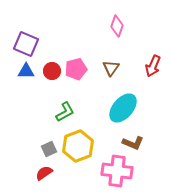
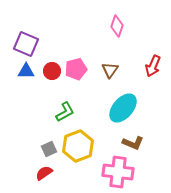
brown triangle: moved 1 px left, 2 px down
pink cross: moved 1 px right, 1 px down
